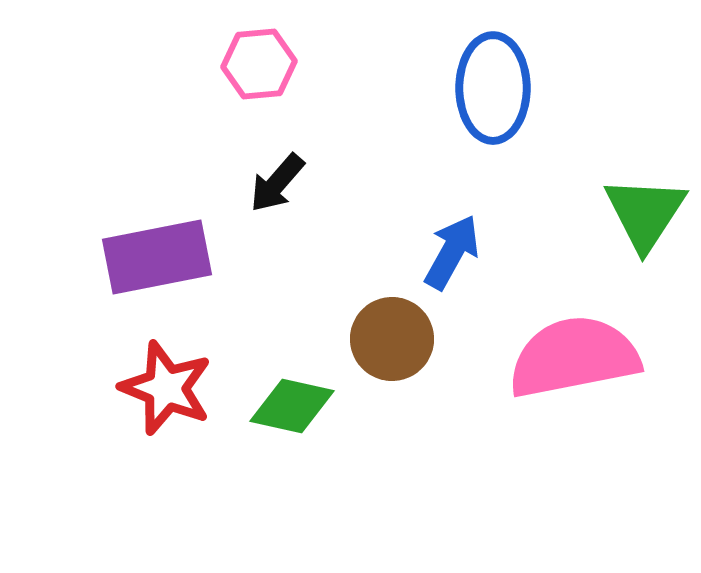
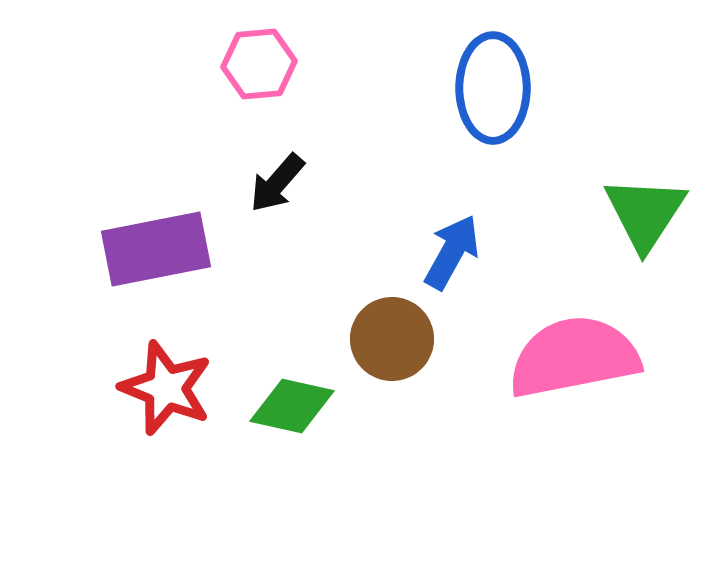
purple rectangle: moved 1 px left, 8 px up
